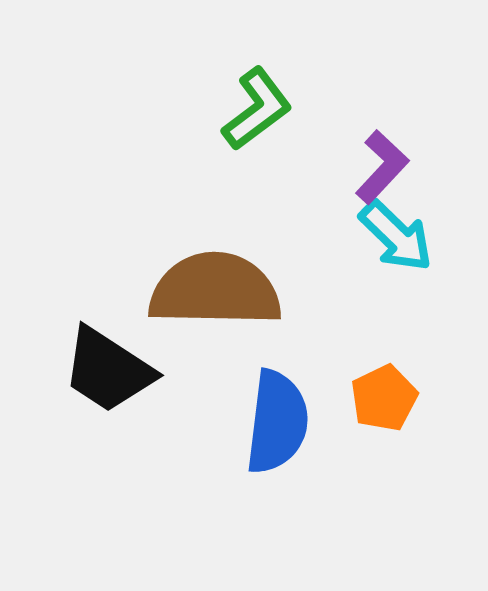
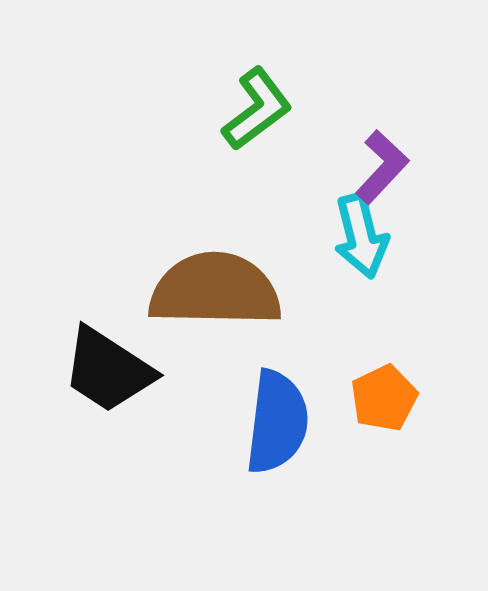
cyan arrow: moved 35 px left; rotated 32 degrees clockwise
